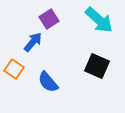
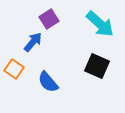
cyan arrow: moved 1 px right, 4 px down
